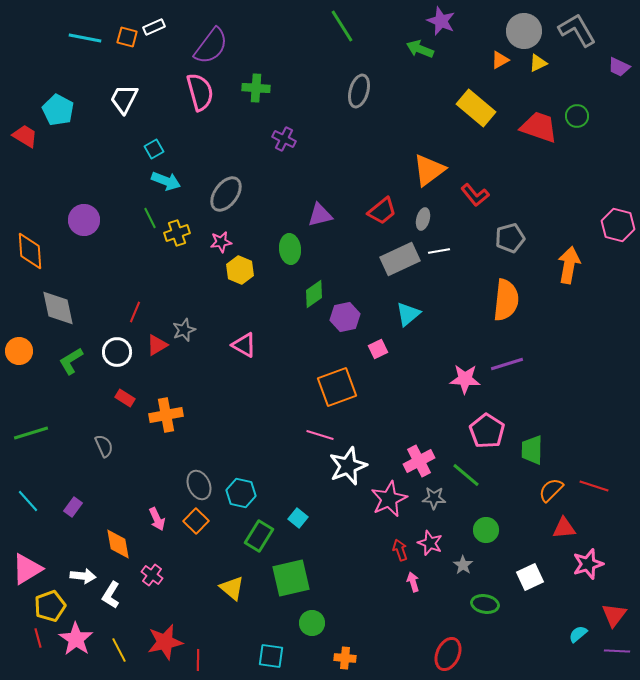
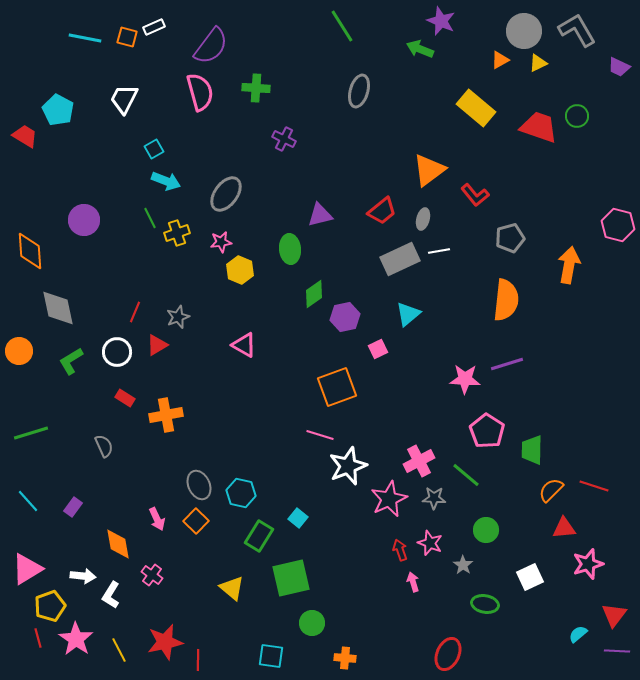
gray star at (184, 330): moved 6 px left, 13 px up
